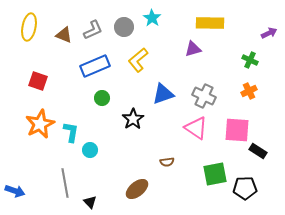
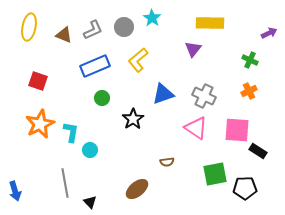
purple triangle: rotated 36 degrees counterclockwise
blue arrow: rotated 54 degrees clockwise
